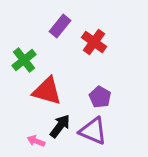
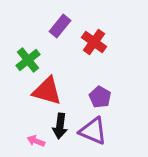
green cross: moved 4 px right
black arrow: rotated 150 degrees clockwise
